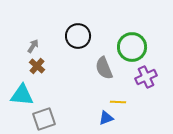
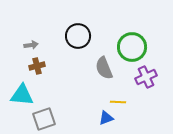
gray arrow: moved 2 px left, 1 px up; rotated 48 degrees clockwise
brown cross: rotated 35 degrees clockwise
